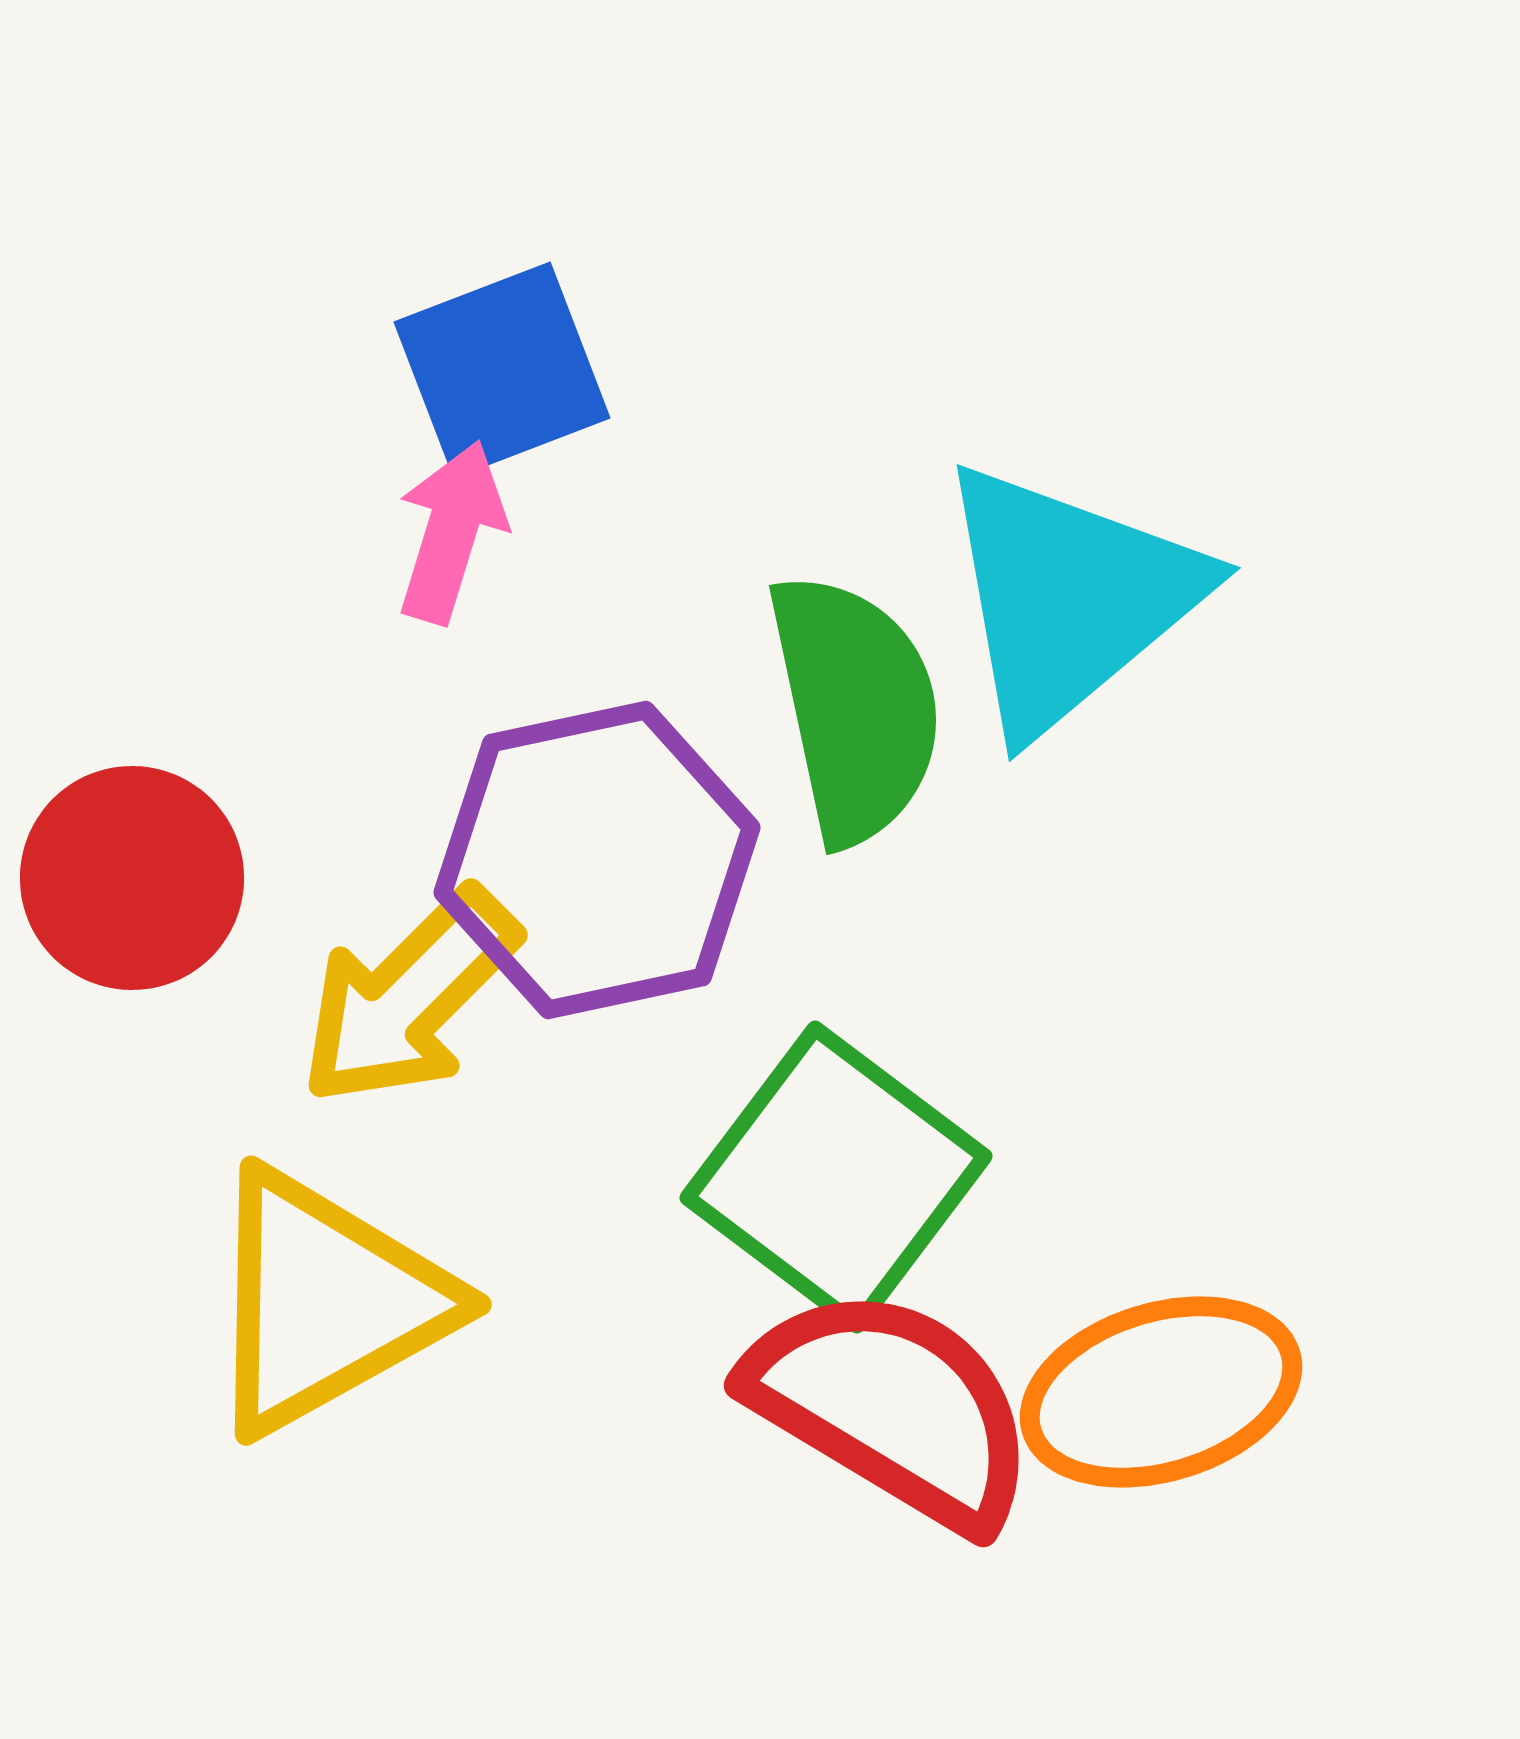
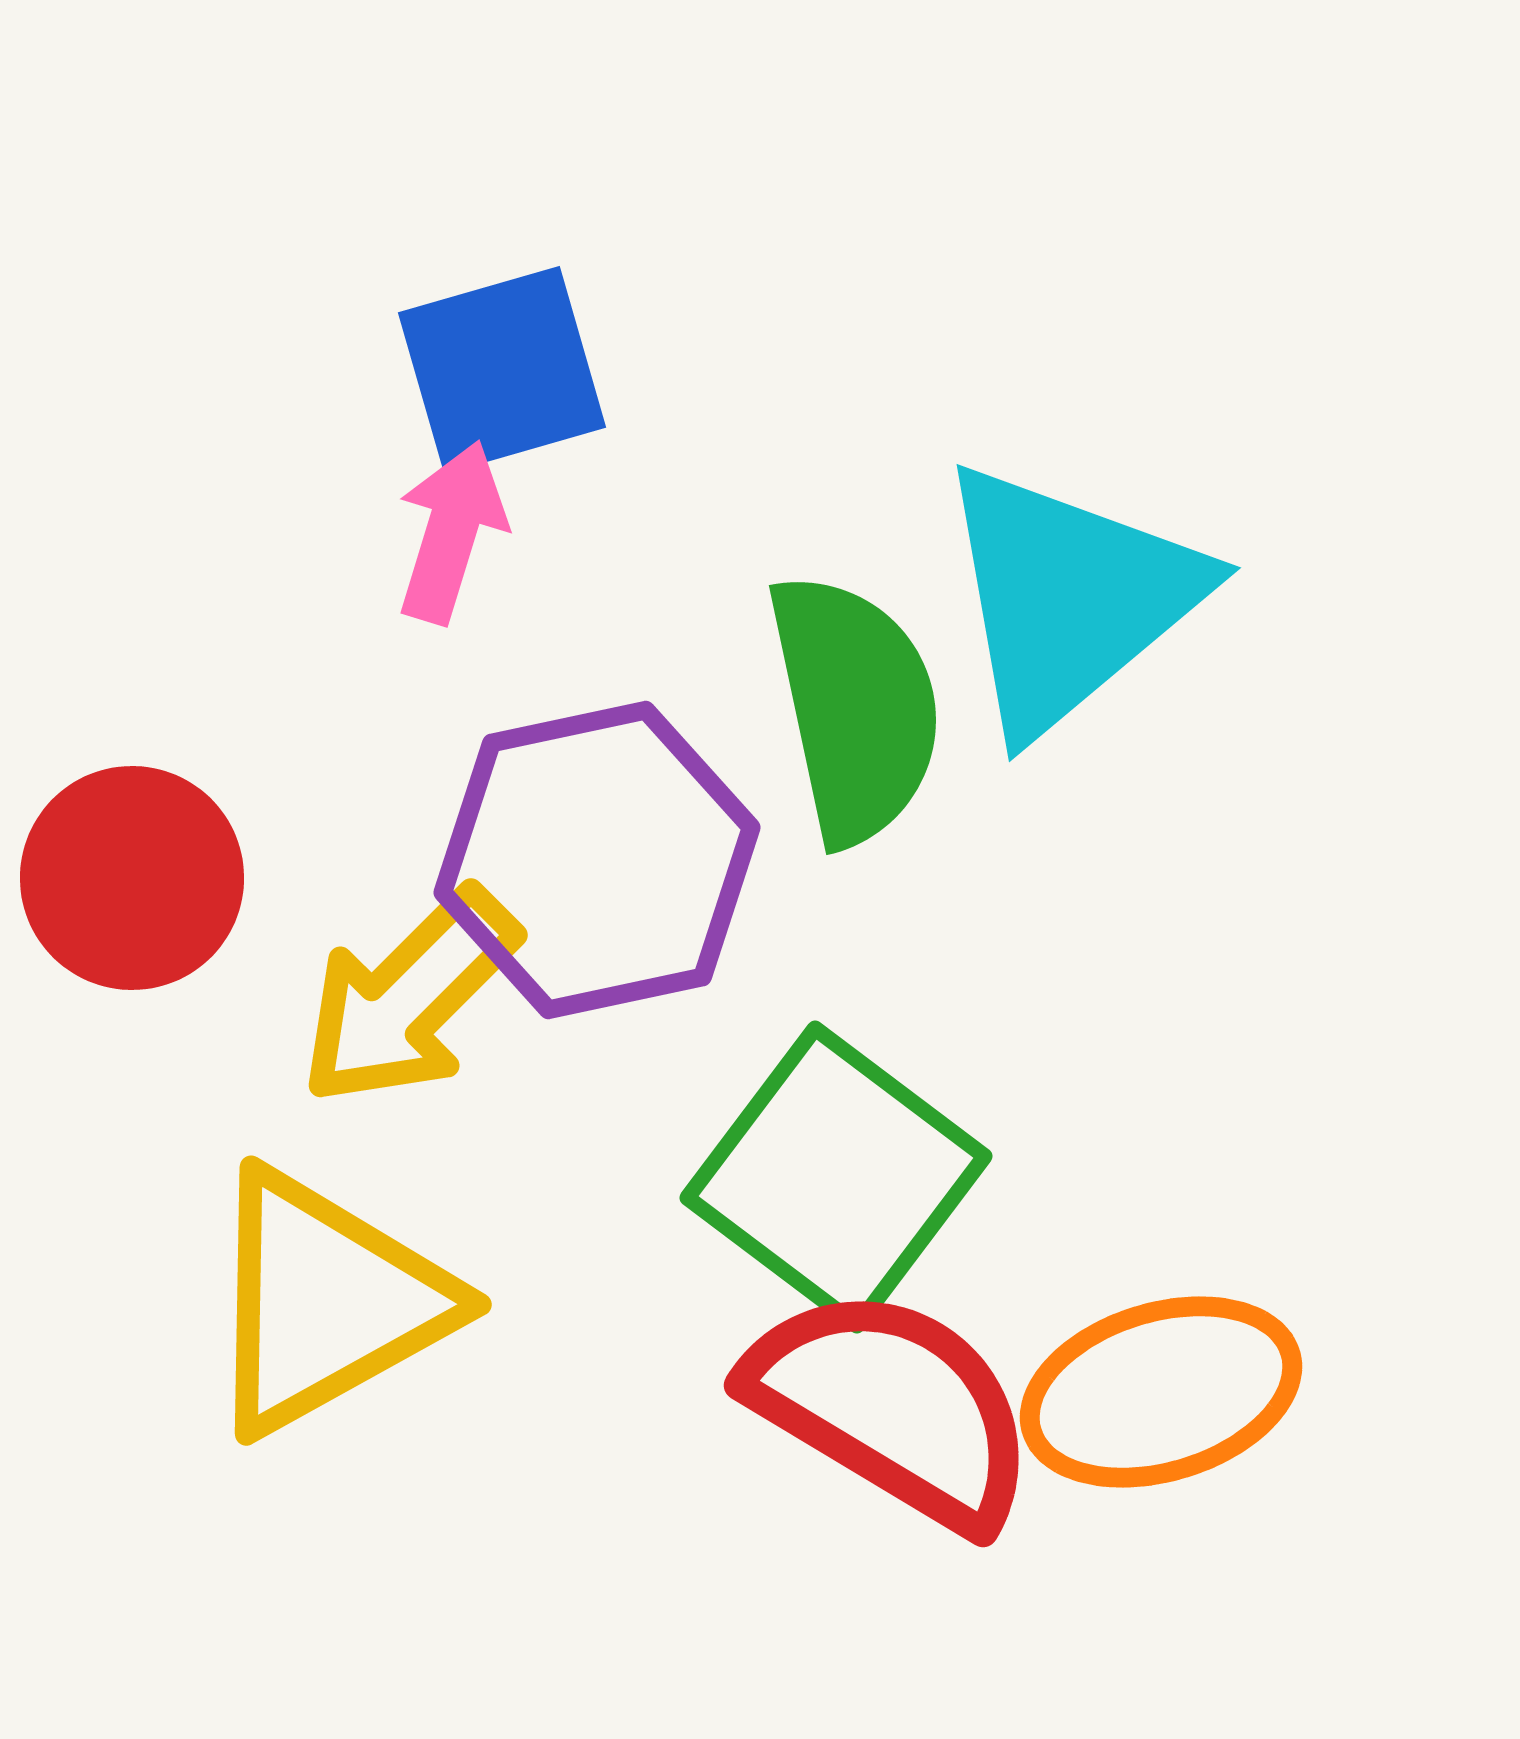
blue square: rotated 5 degrees clockwise
